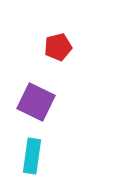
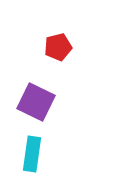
cyan rectangle: moved 2 px up
